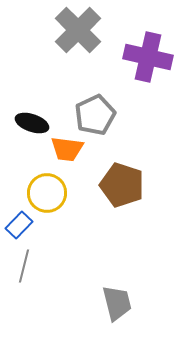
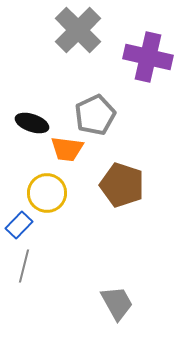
gray trapezoid: rotated 15 degrees counterclockwise
